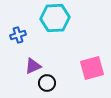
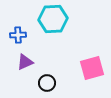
cyan hexagon: moved 2 px left, 1 px down
blue cross: rotated 14 degrees clockwise
purple triangle: moved 8 px left, 4 px up
